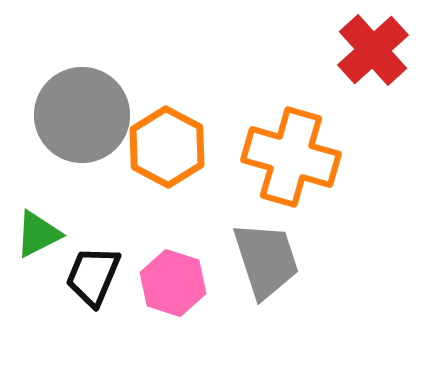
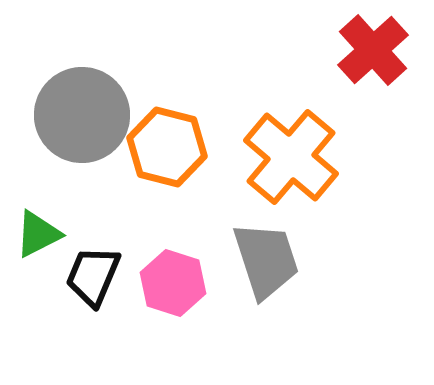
orange hexagon: rotated 14 degrees counterclockwise
orange cross: rotated 24 degrees clockwise
